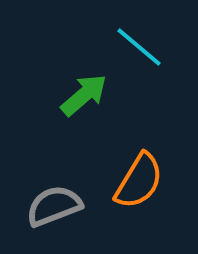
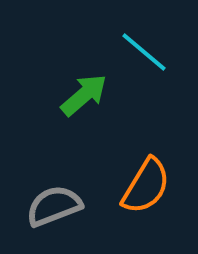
cyan line: moved 5 px right, 5 px down
orange semicircle: moved 7 px right, 5 px down
